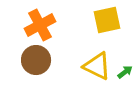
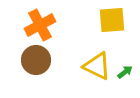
yellow square: moved 5 px right; rotated 8 degrees clockwise
